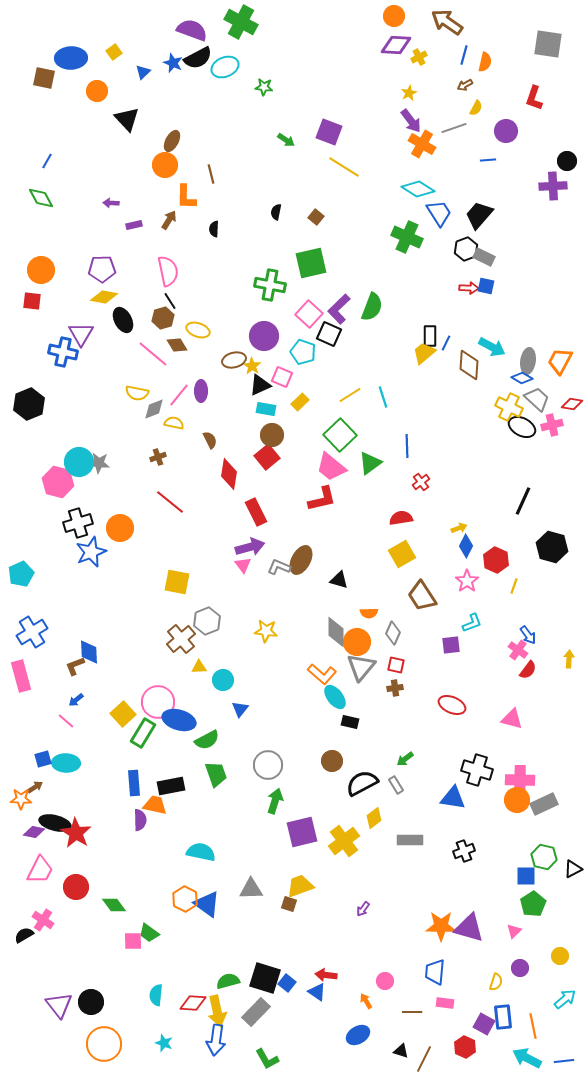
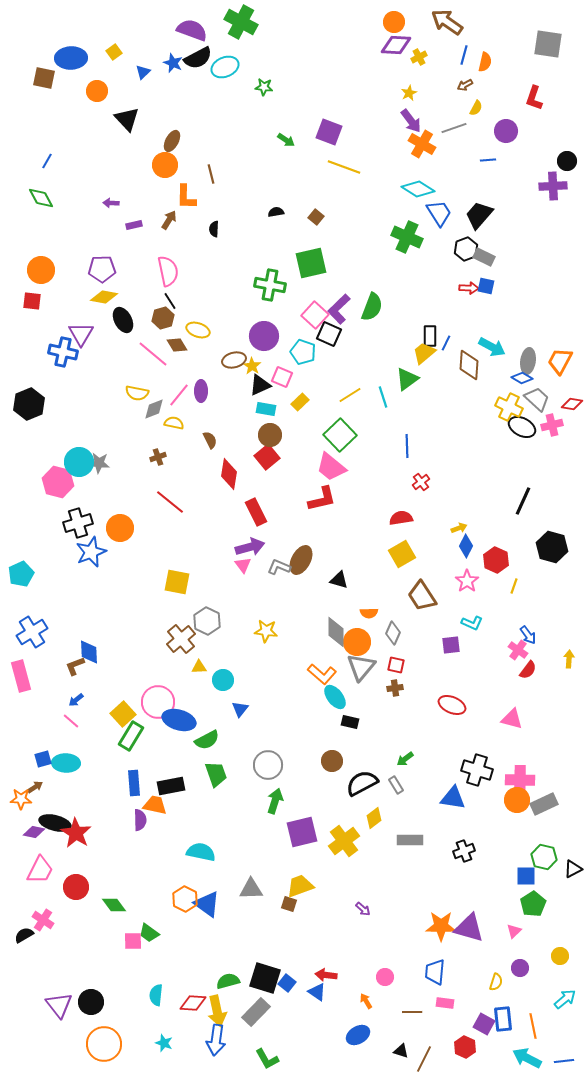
orange circle at (394, 16): moved 6 px down
yellow line at (344, 167): rotated 12 degrees counterclockwise
black semicircle at (276, 212): rotated 70 degrees clockwise
pink square at (309, 314): moved 6 px right, 1 px down
brown circle at (272, 435): moved 2 px left
green triangle at (370, 463): moved 37 px right, 84 px up
gray hexagon at (207, 621): rotated 12 degrees counterclockwise
cyan L-shape at (472, 623): rotated 45 degrees clockwise
pink line at (66, 721): moved 5 px right
green rectangle at (143, 733): moved 12 px left, 3 px down
purple arrow at (363, 909): rotated 84 degrees counterclockwise
pink circle at (385, 981): moved 4 px up
blue rectangle at (503, 1017): moved 2 px down
